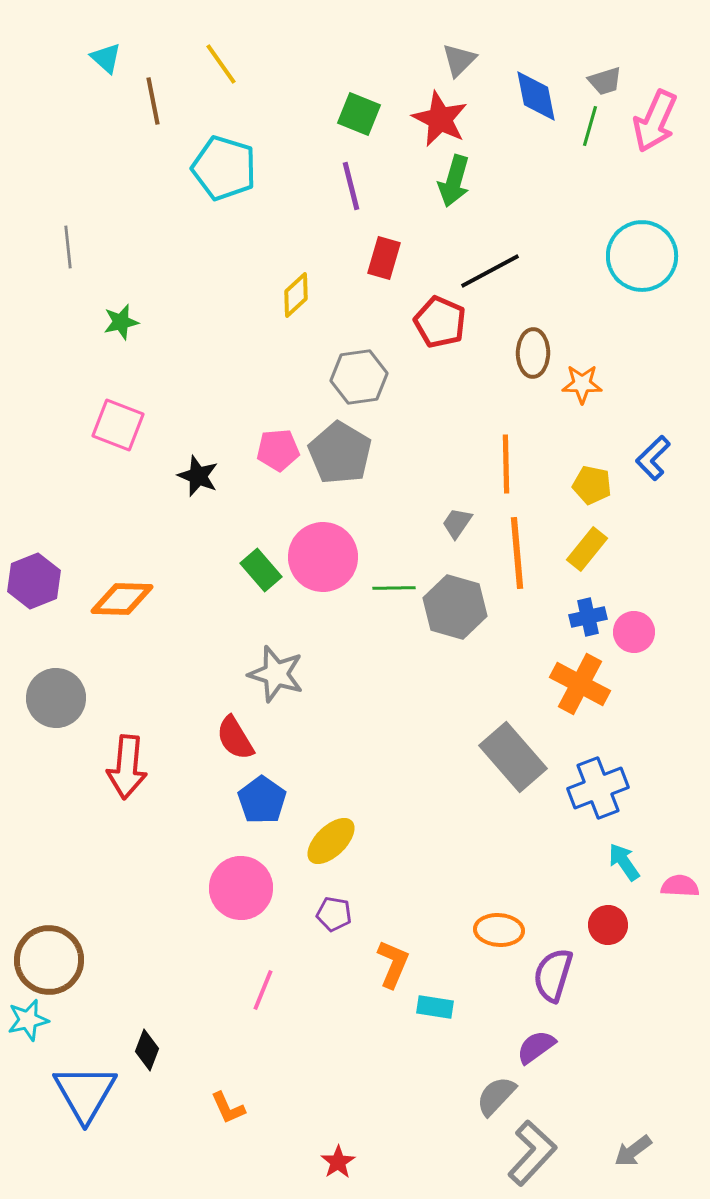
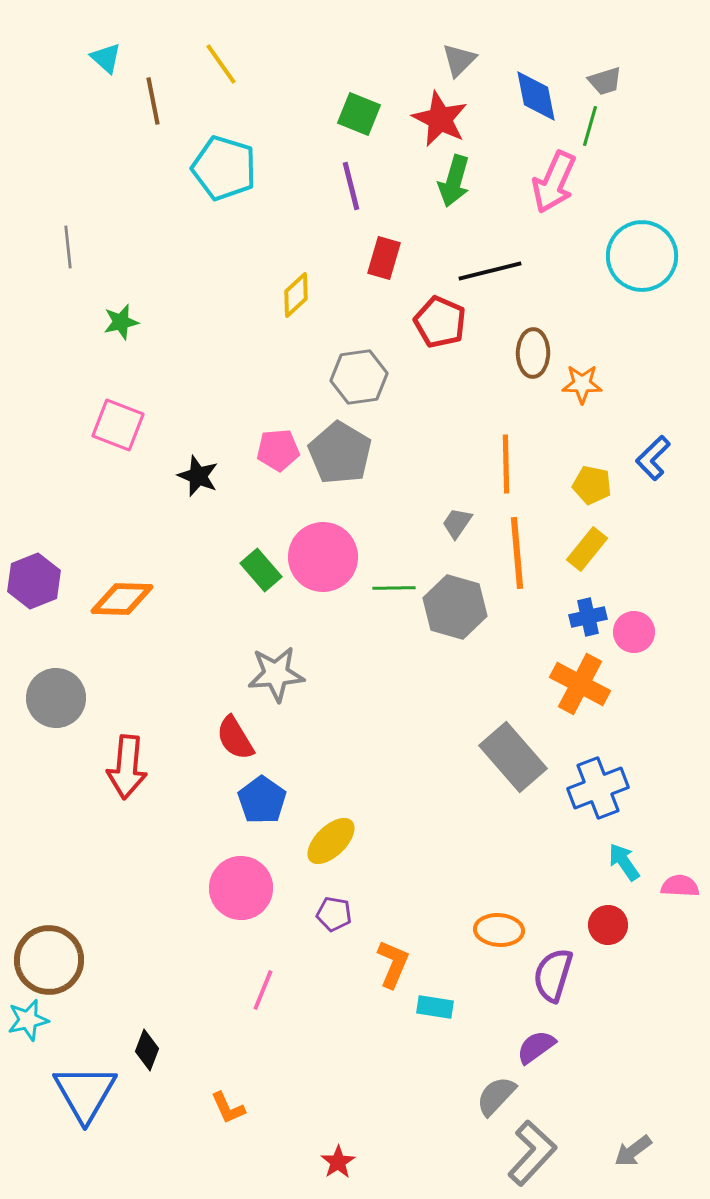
pink arrow at (655, 121): moved 101 px left, 61 px down
black line at (490, 271): rotated 14 degrees clockwise
gray star at (276, 674): rotated 22 degrees counterclockwise
